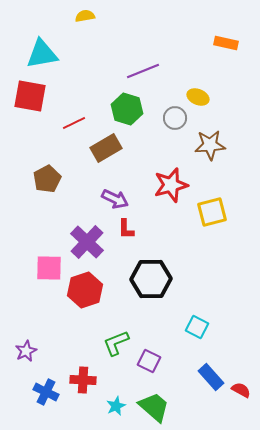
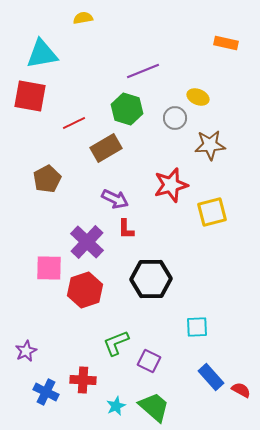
yellow semicircle: moved 2 px left, 2 px down
cyan square: rotated 30 degrees counterclockwise
